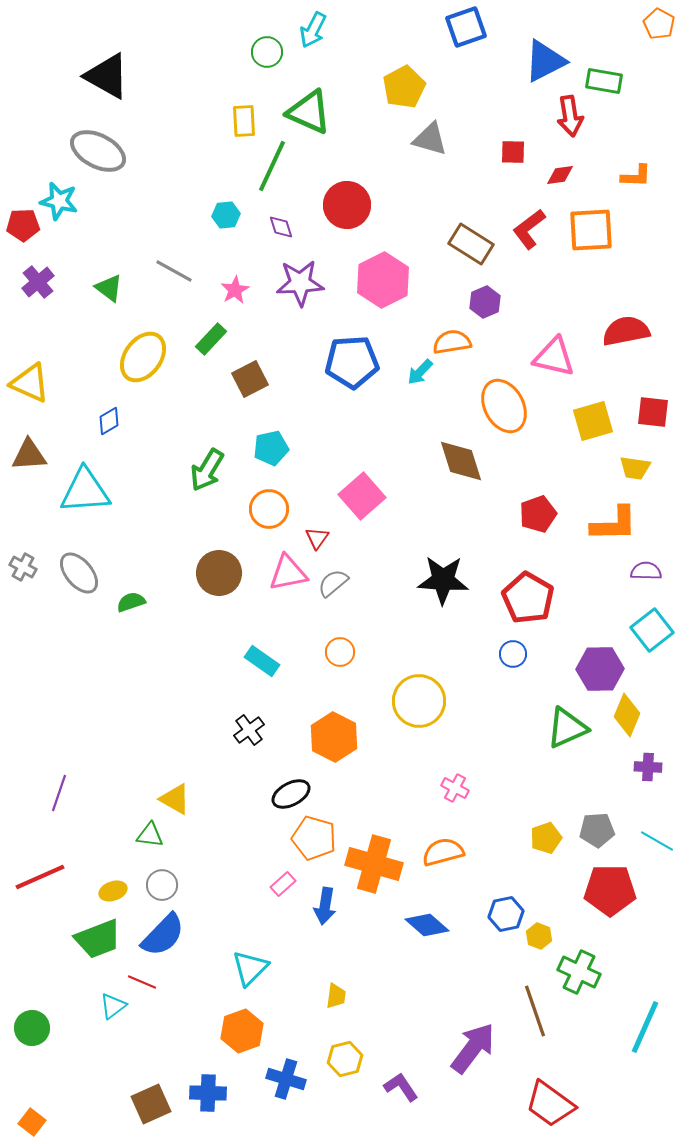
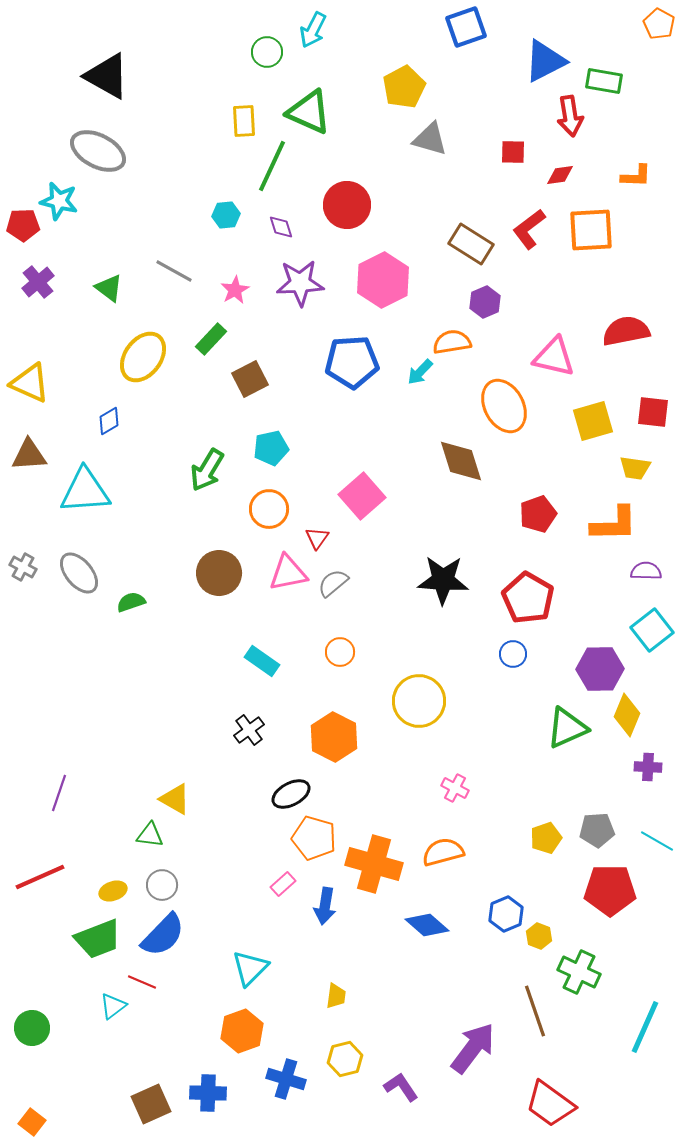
blue hexagon at (506, 914): rotated 12 degrees counterclockwise
